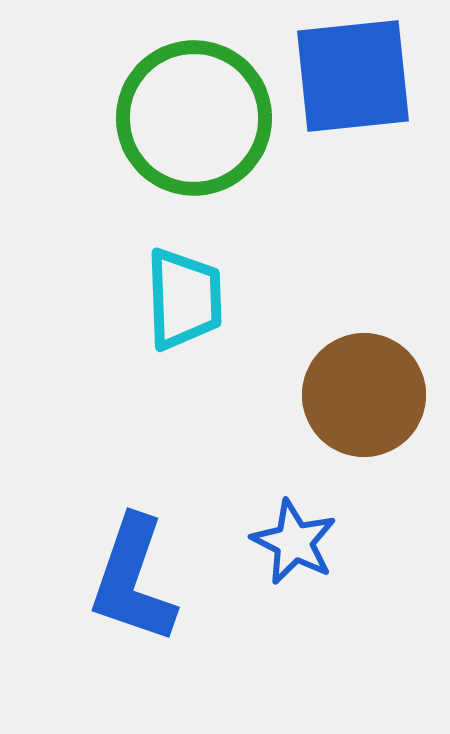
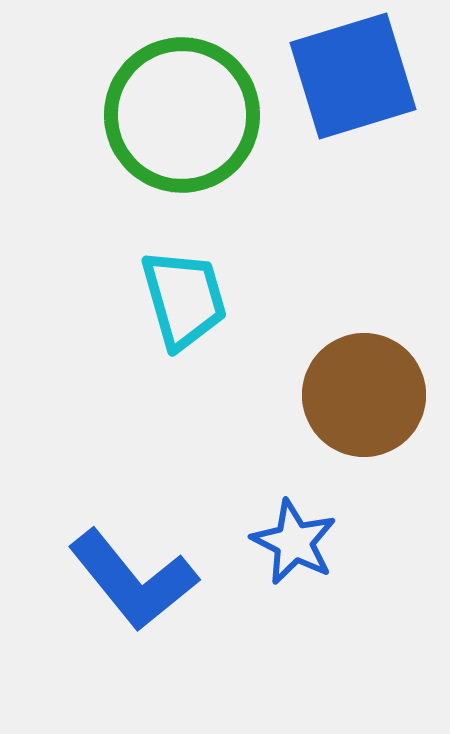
blue square: rotated 11 degrees counterclockwise
green circle: moved 12 px left, 3 px up
cyan trapezoid: rotated 14 degrees counterclockwise
blue L-shape: rotated 58 degrees counterclockwise
